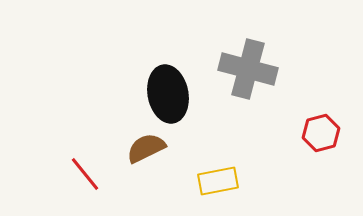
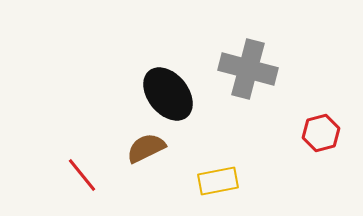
black ellipse: rotated 28 degrees counterclockwise
red line: moved 3 px left, 1 px down
